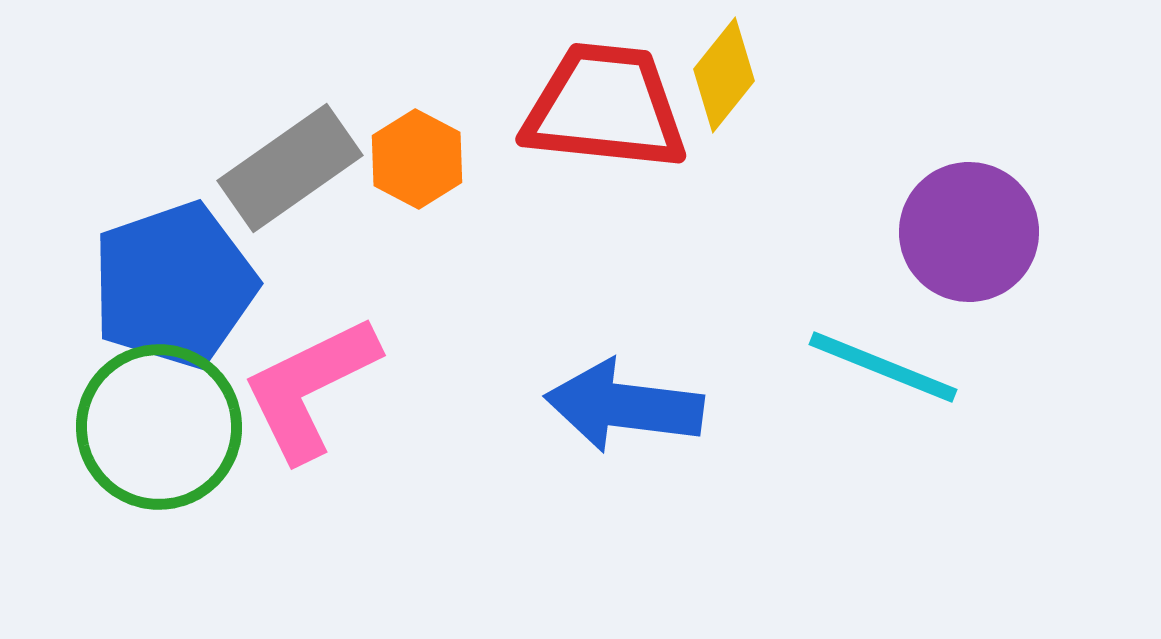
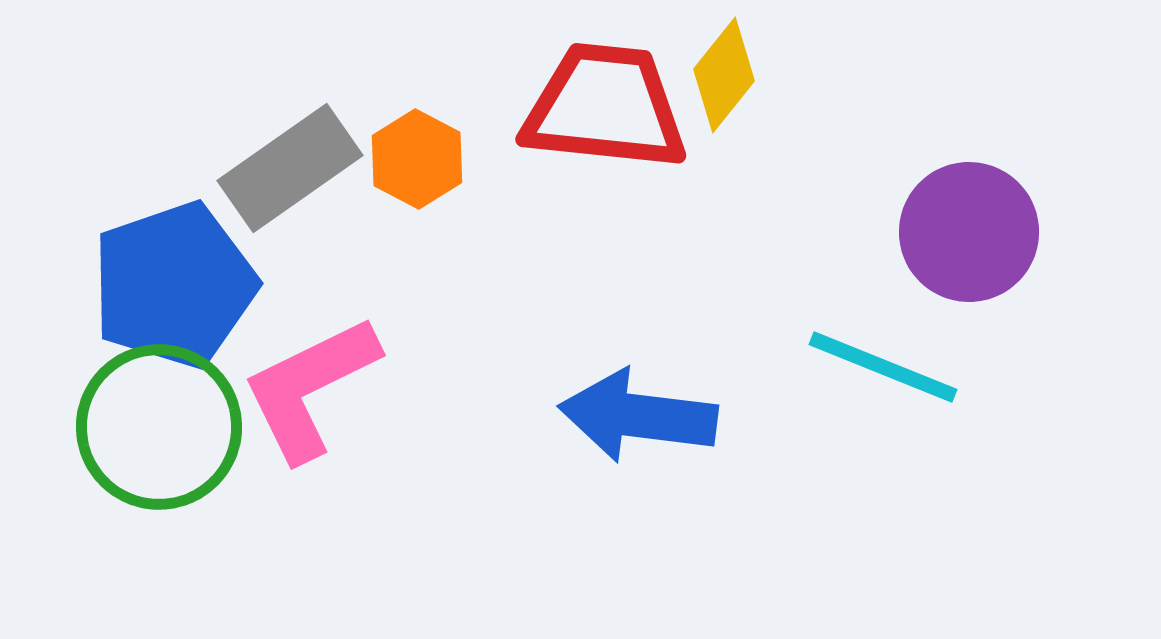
blue arrow: moved 14 px right, 10 px down
